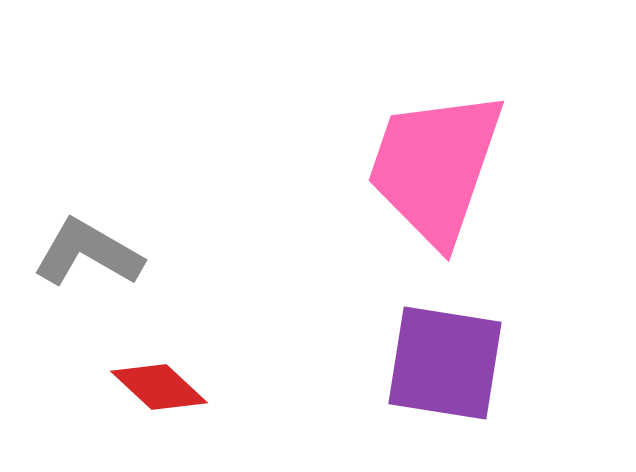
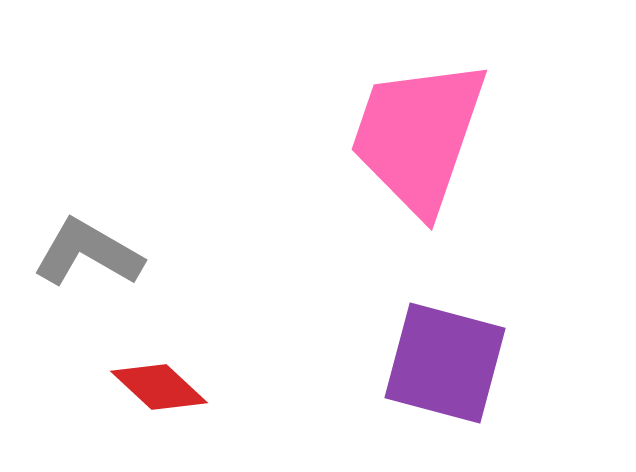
pink trapezoid: moved 17 px left, 31 px up
purple square: rotated 6 degrees clockwise
